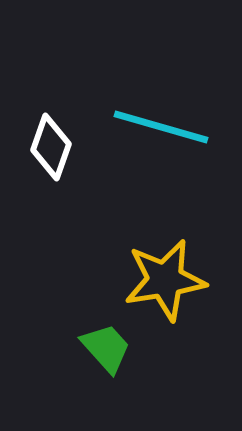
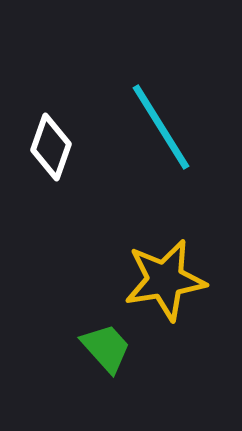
cyan line: rotated 42 degrees clockwise
